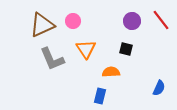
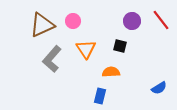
black square: moved 6 px left, 3 px up
gray L-shape: rotated 64 degrees clockwise
blue semicircle: rotated 35 degrees clockwise
